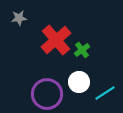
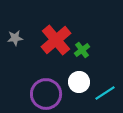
gray star: moved 4 px left, 20 px down
purple circle: moved 1 px left
